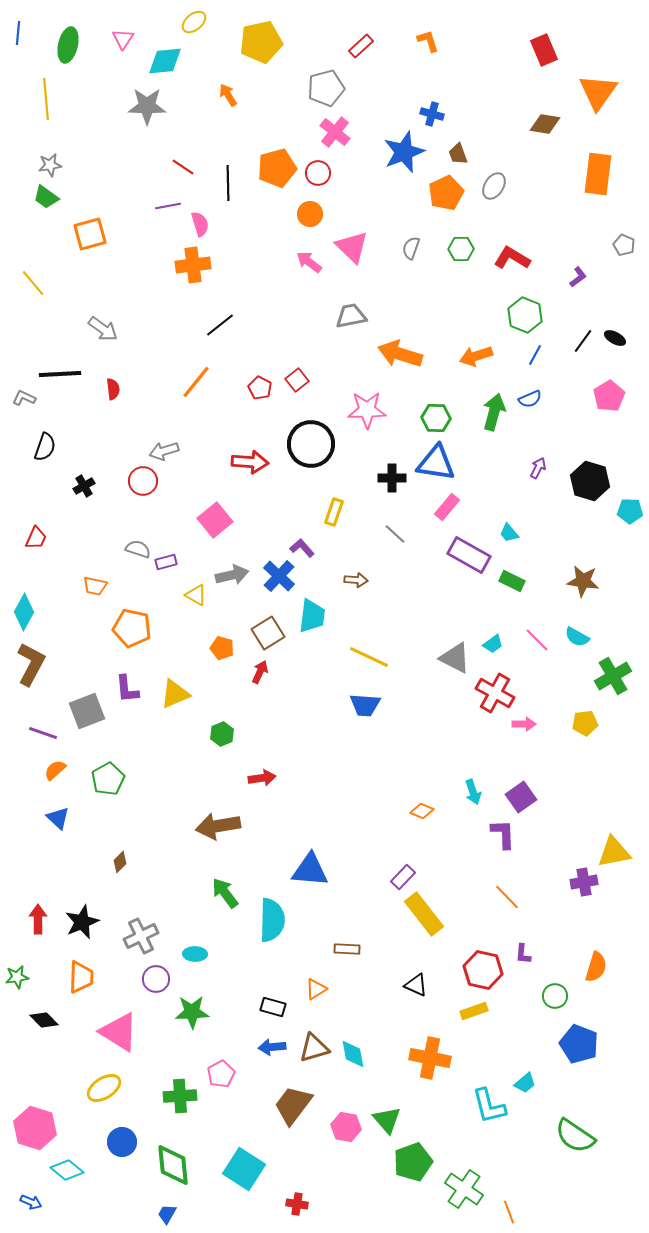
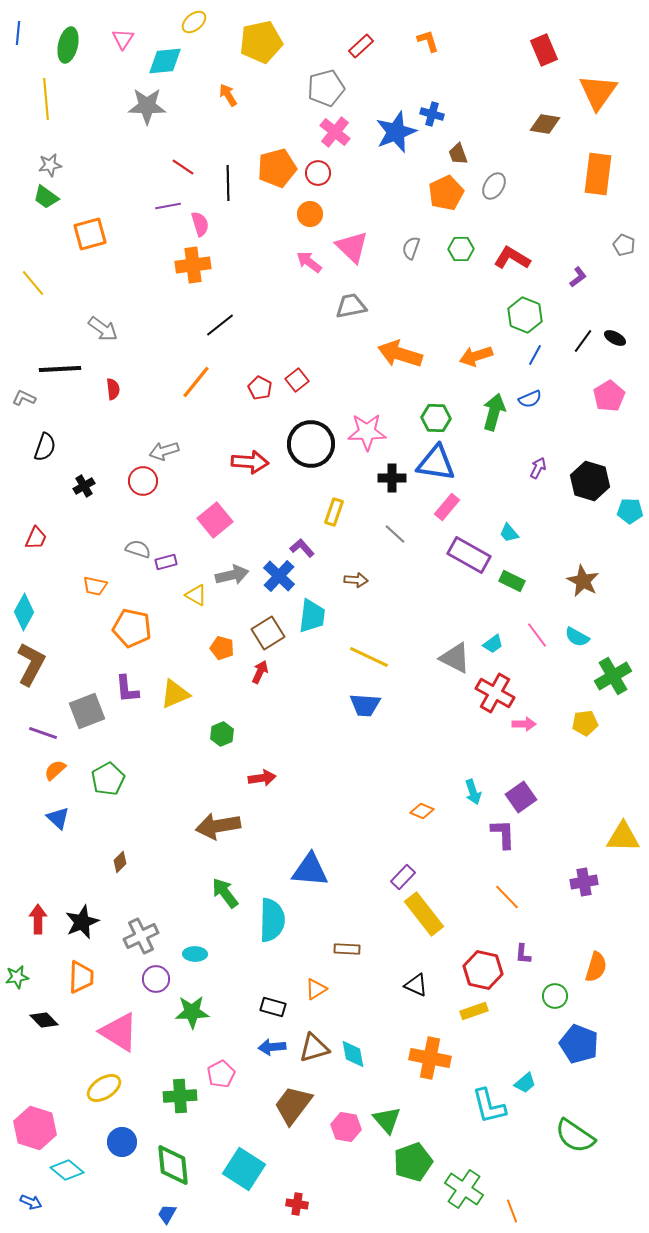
blue star at (404, 152): moved 8 px left, 20 px up
gray trapezoid at (351, 316): moved 10 px up
black line at (60, 374): moved 5 px up
pink star at (367, 410): moved 22 px down
brown star at (583, 581): rotated 20 degrees clockwise
pink line at (537, 640): moved 5 px up; rotated 8 degrees clockwise
yellow triangle at (614, 852): moved 9 px right, 15 px up; rotated 12 degrees clockwise
orange line at (509, 1212): moved 3 px right, 1 px up
